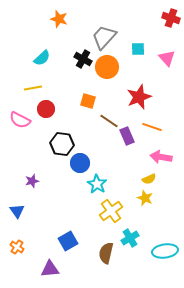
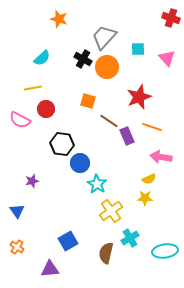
yellow star: rotated 21 degrees counterclockwise
